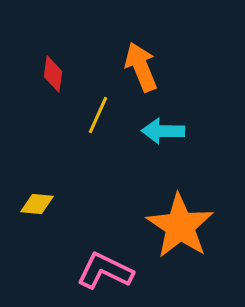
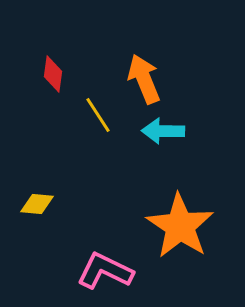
orange arrow: moved 3 px right, 12 px down
yellow line: rotated 57 degrees counterclockwise
